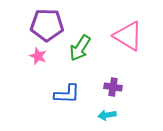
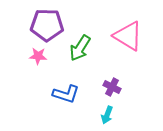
pink star: rotated 18 degrees counterclockwise
purple cross: moved 1 px left; rotated 18 degrees clockwise
blue L-shape: moved 1 px left; rotated 16 degrees clockwise
cyan arrow: rotated 60 degrees counterclockwise
